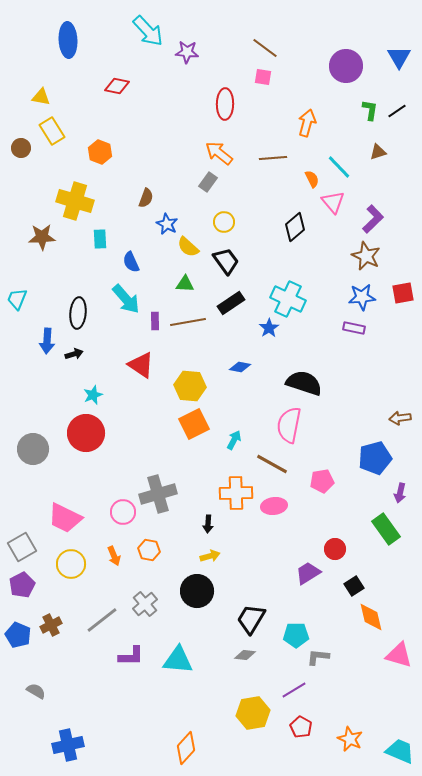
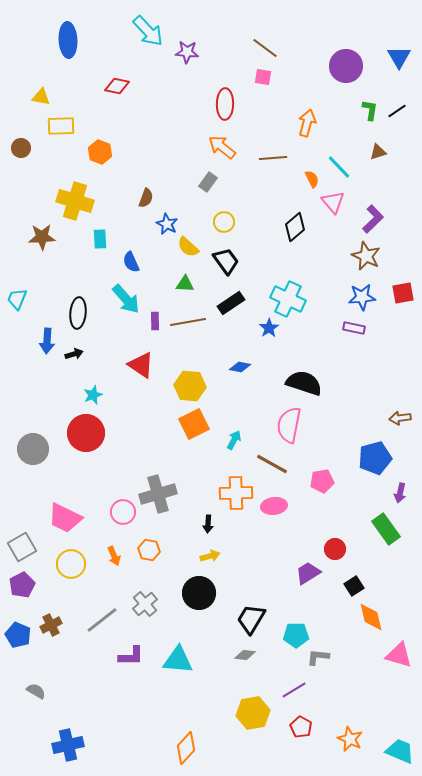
yellow rectangle at (52, 131): moved 9 px right, 5 px up; rotated 60 degrees counterclockwise
orange arrow at (219, 153): moved 3 px right, 6 px up
black circle at (197, 591): moved 2 px right, 2 px down
